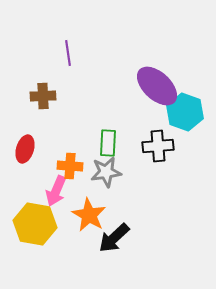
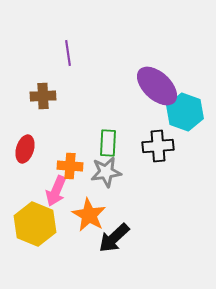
yellow hexagon: rotated 12 degrees clockwise
